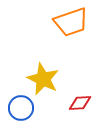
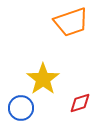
yellow star: rotated 12 degrees clockwise
red diamond: rotated 15 degrees counterclockwise
